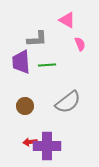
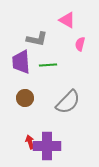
gray L-shape: rotated 15 degrees clockwise
pink semicircle: rotated 144 degrees counterclockwise
green line: moved 1 px right
gray semicircle: rotated 8 degrees counterclockwise
brown circle: moved 8 px up
red arrow: rotated 80 degrees clockwise
